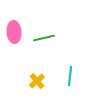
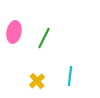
pink ellipse: rotated 15 degrees clockwise
green line: rotated 50 degrees counterclockwise
